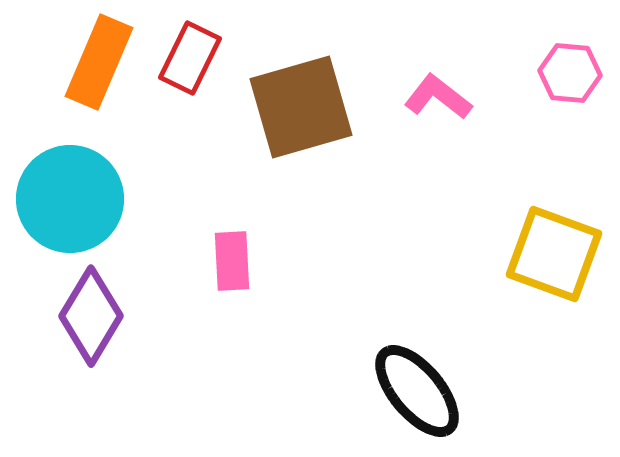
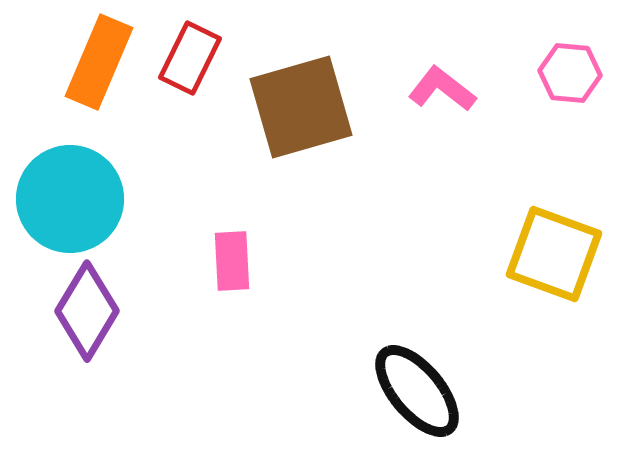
pink L-shape: moved 4 px right, 8 px up
purple diamond: moved 4 px left, 5 px up
